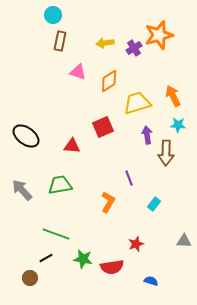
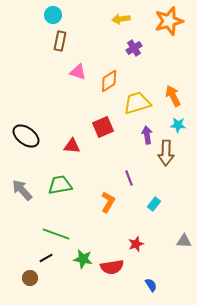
orange star: moved 10 px right, 14 px up
yellow arrow: moved 16 px right, 24 px up
blue semicircle: moved 4 px down; rotated 40 degrees clockwise
